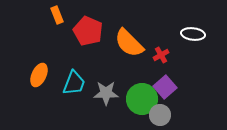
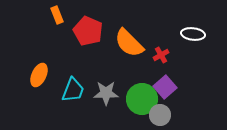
cyan trapezoid: moved 1 px left, 7 px down
